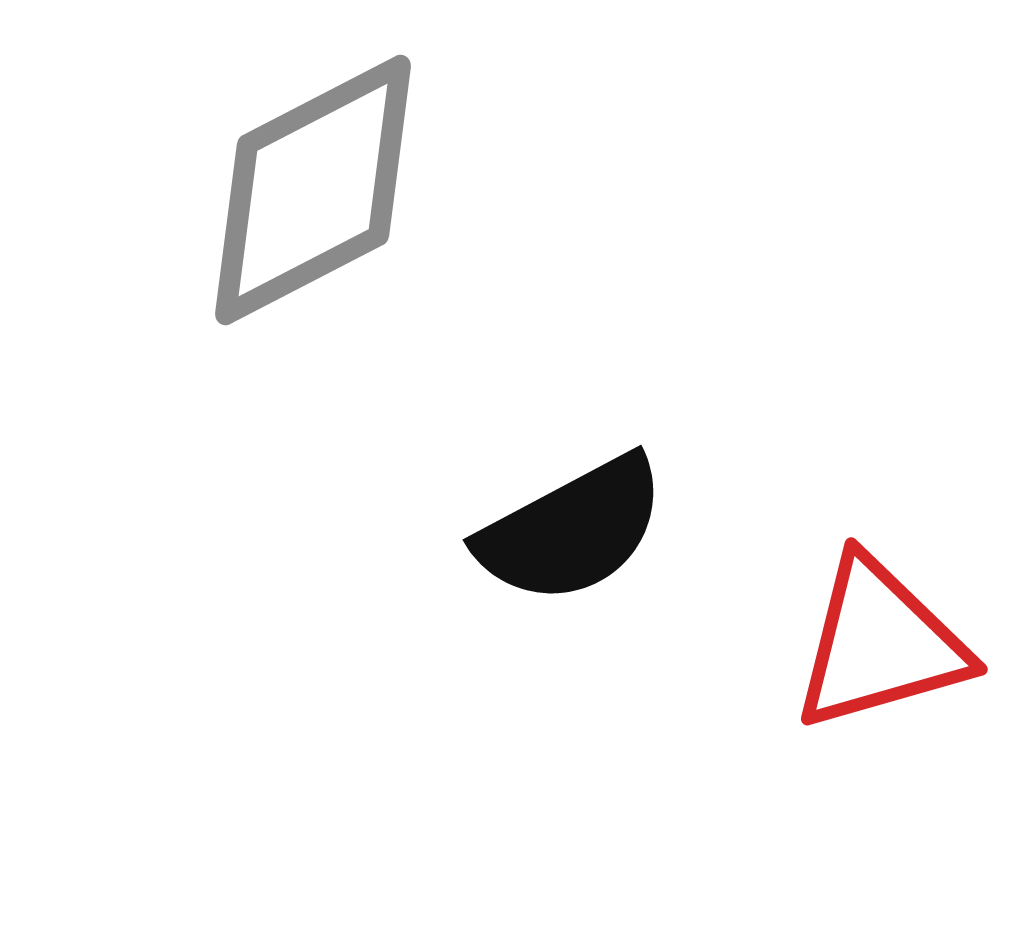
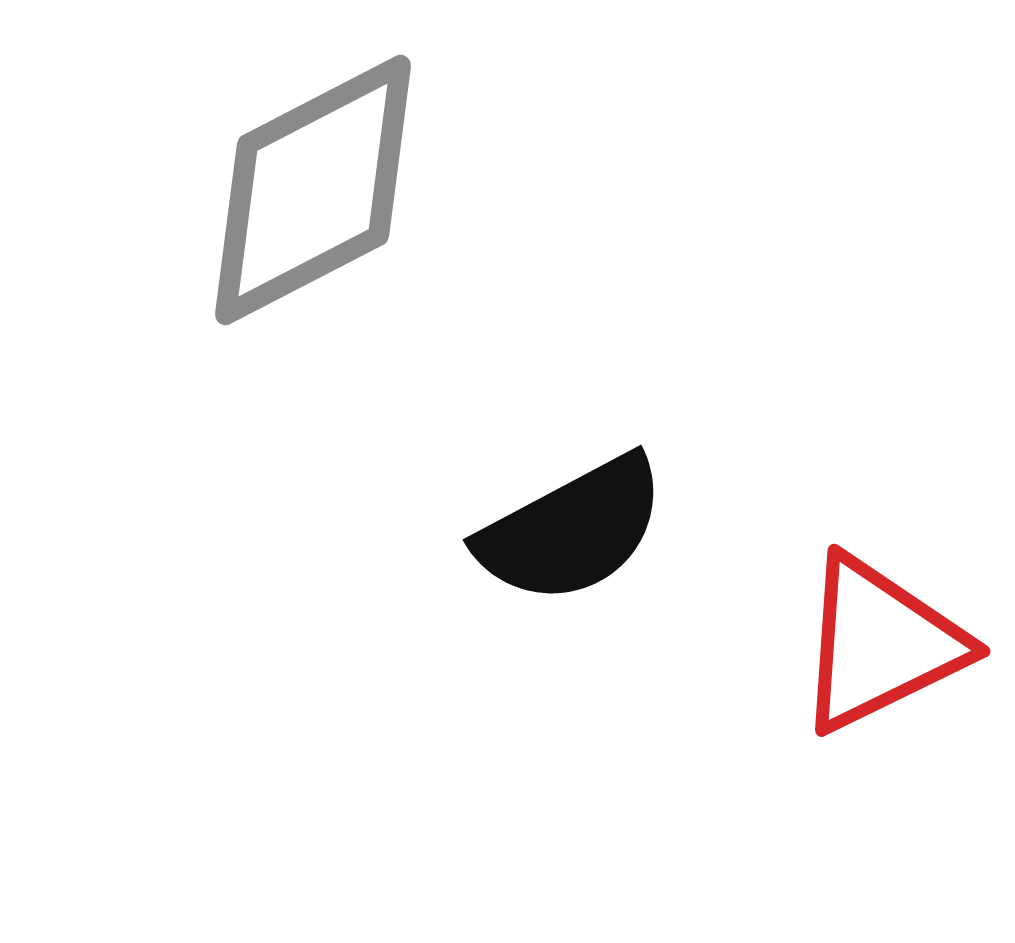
red triangle: rotated 10 degrees counterclockwise
